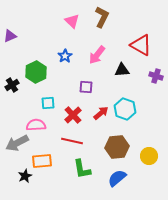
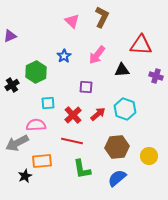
red triangle: rotated 25 degrees counterclockwise
blue star: moved 1 px left
red arrow: moved 3 px left, 1 px down
